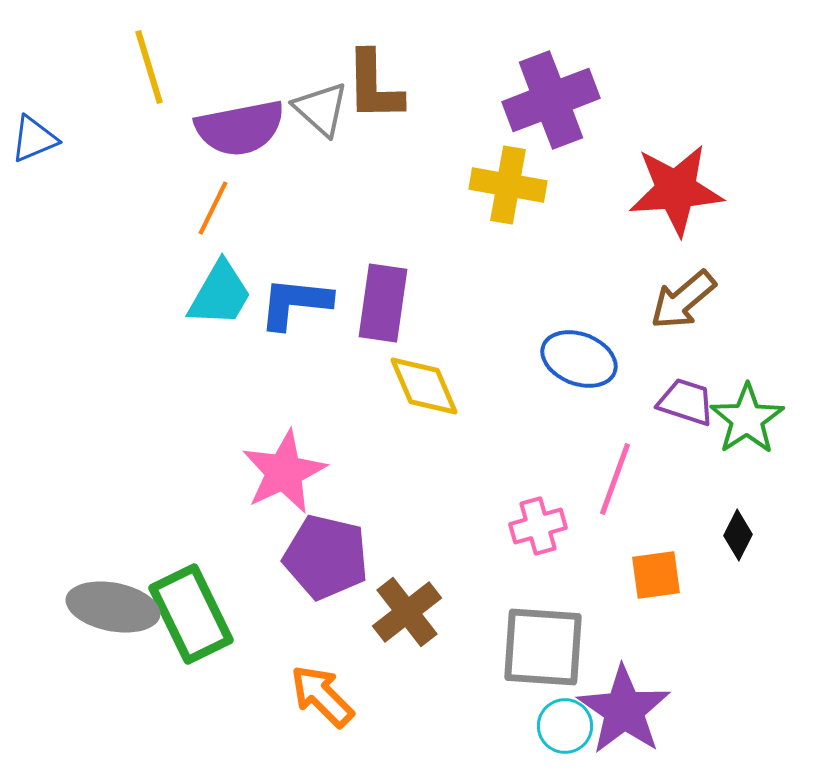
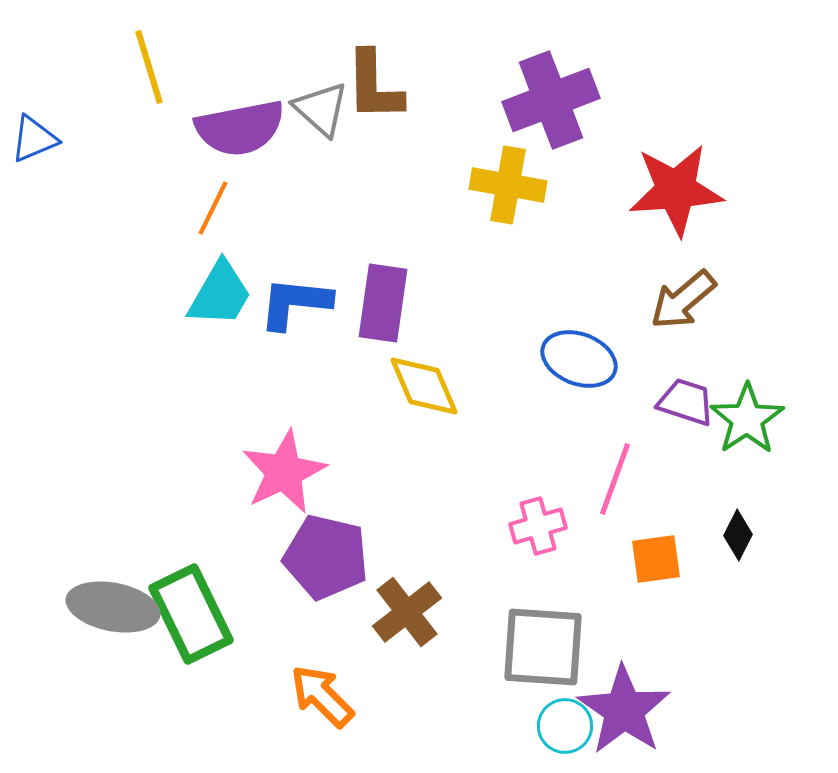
orange square: moved 16 px up
